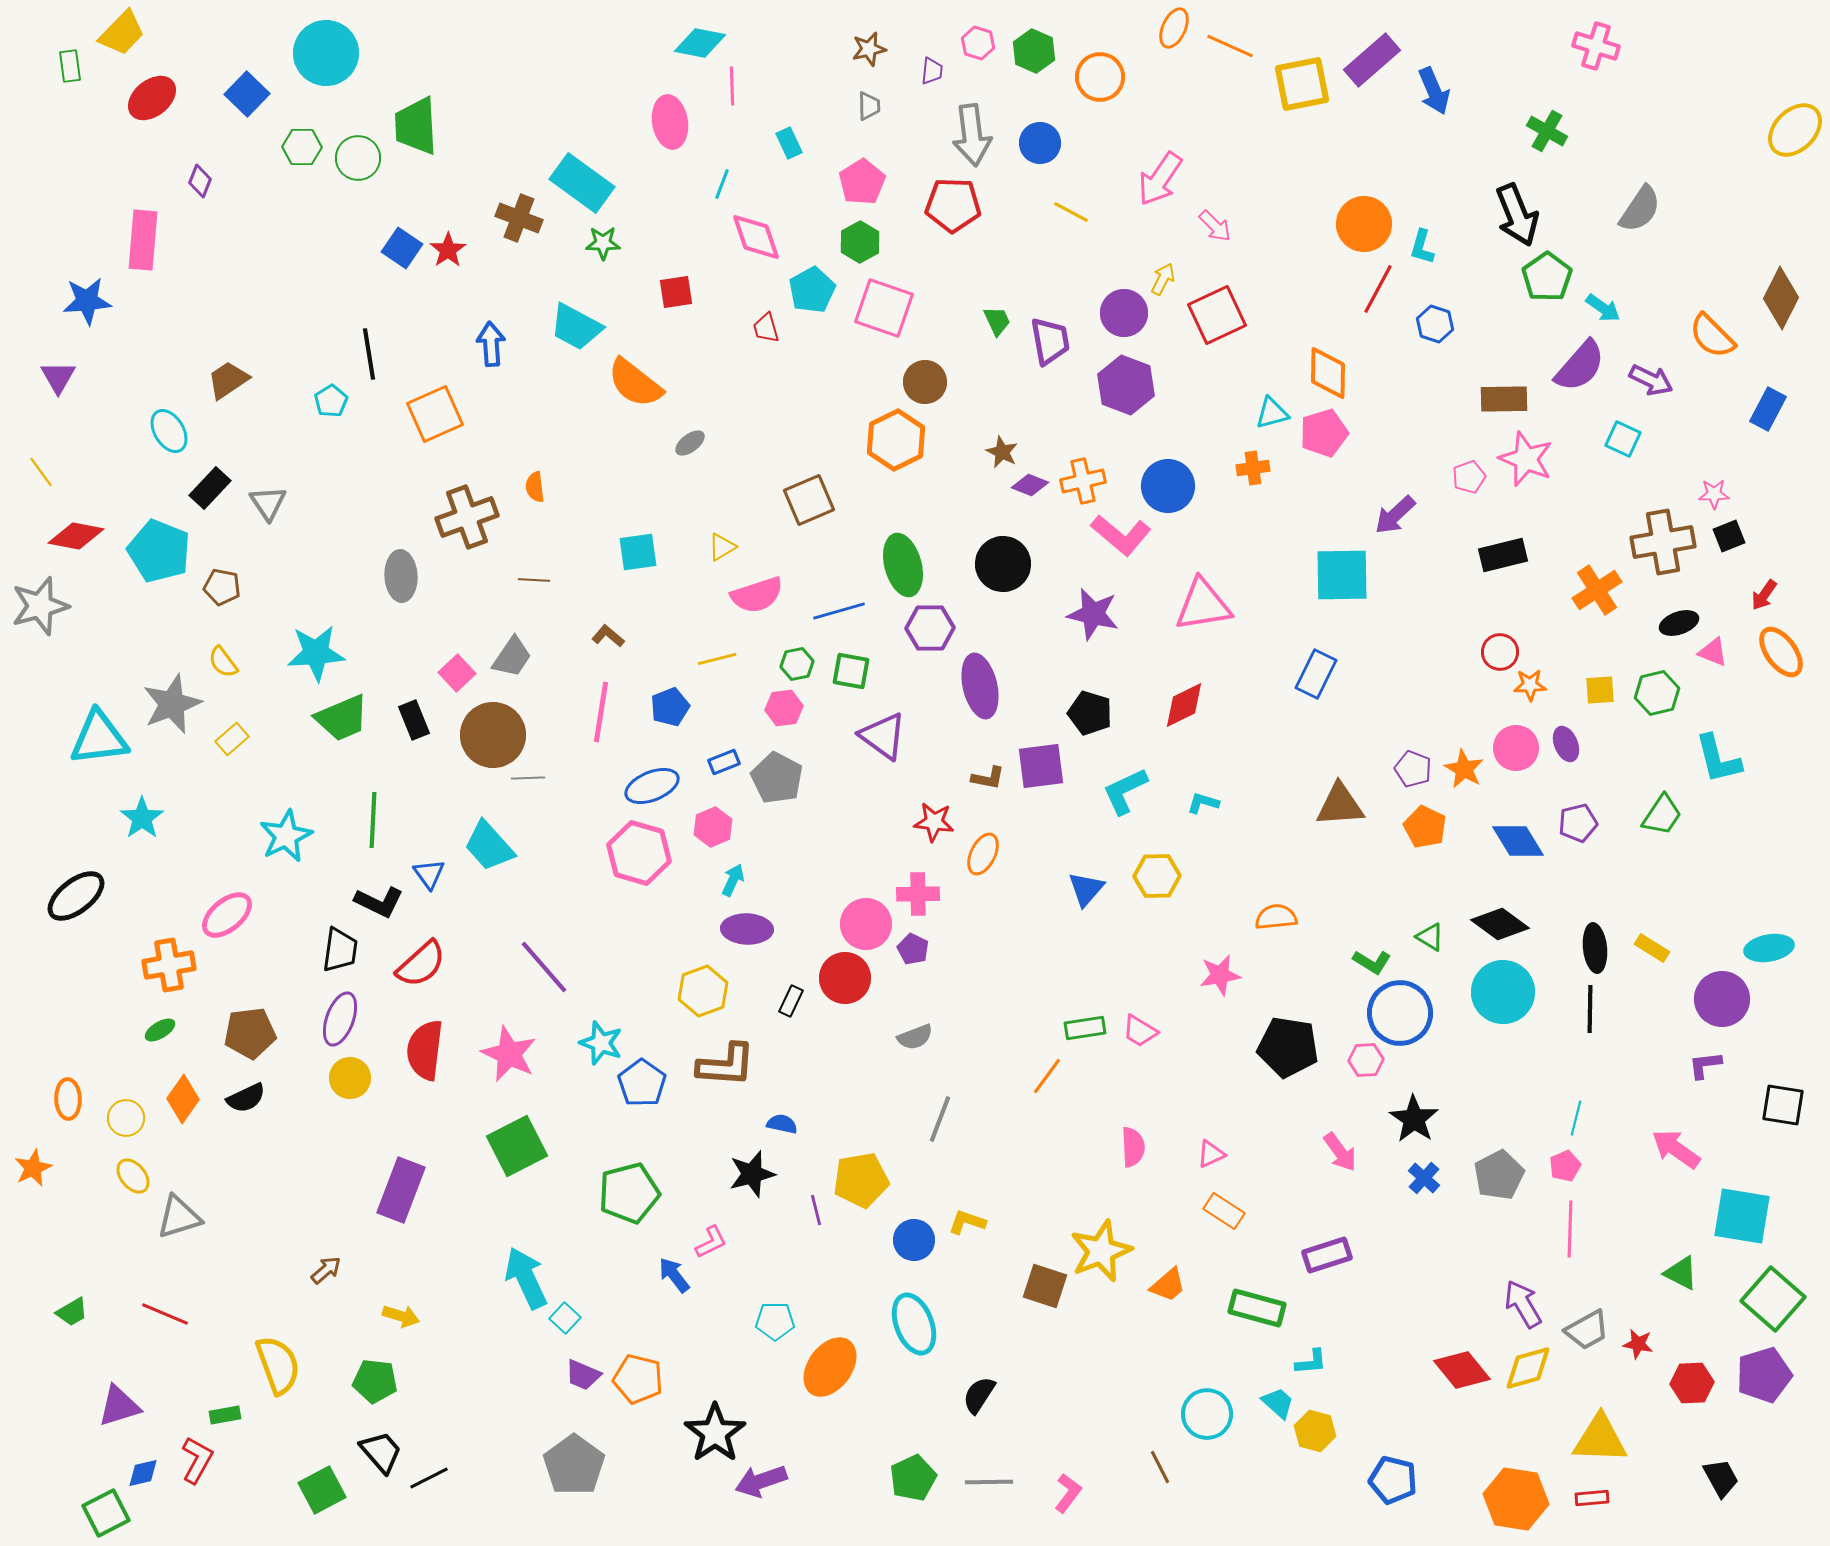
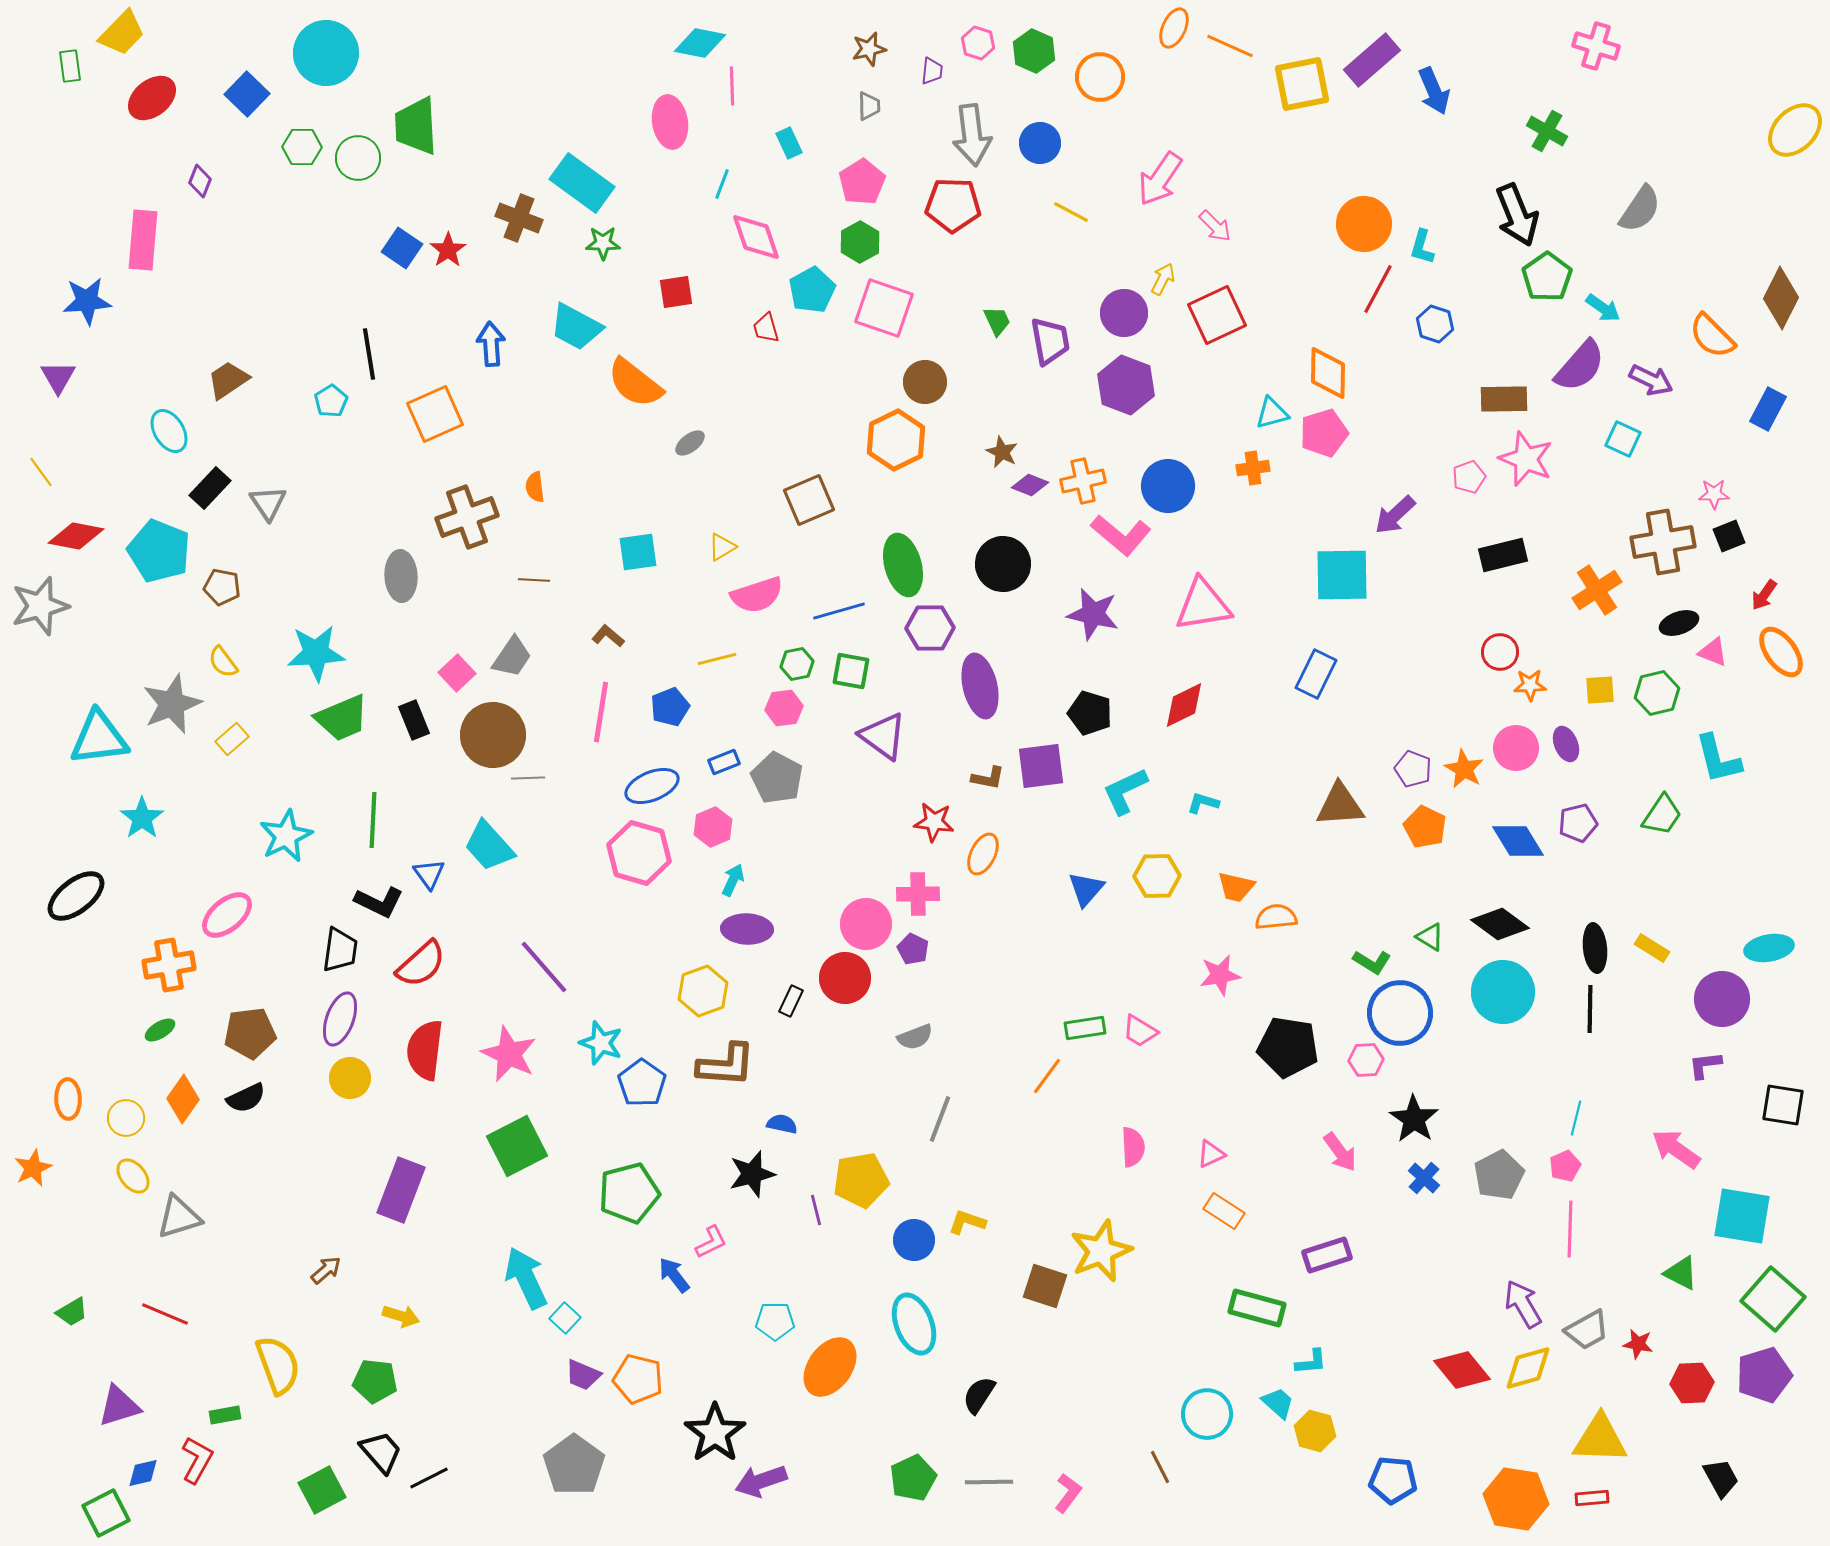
orange trapezoid at (1168, 1285): moved 68 px right, 398 px up; rotated 54 degrees clockwise
blue pentagon at (1393, 1480): rotated 9 degrees counterclockwise
